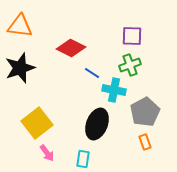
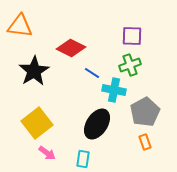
black star: moved 14 px right, 3 px down; rotated 12 degrees counterclockwise
black ellipse: rotated 12 degrees clockwise
pink arrow: rotated 18 degrees counterclockwise
